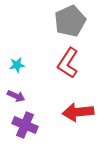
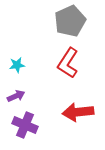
purple arrow: rotated 48 degrees counterclockwise
